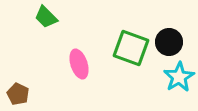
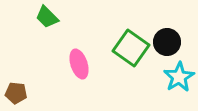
green trapezoid: moved 1 px right
black circle: moved 2 px left
green square: rotated 15 degrees clockwise
brown pentagon: moved 2 px left, 1 px up; rotated 20 degrees counterclockwise
